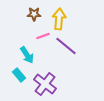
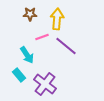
brown star: moved 4 px left
yellow arrow: moved 2 px left
pink line: moved 1 px left, 1 px down
